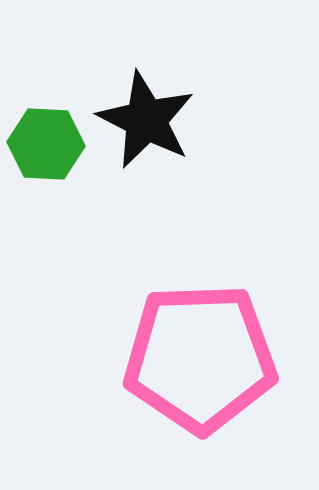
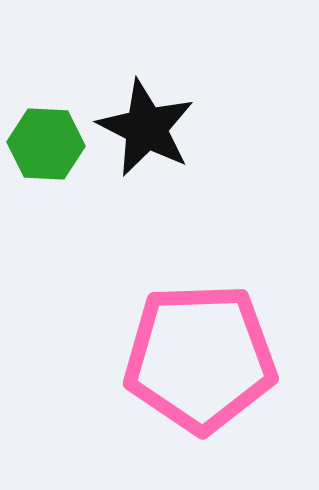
black star: moved 8 px down
